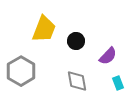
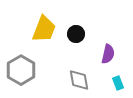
black circle: moved 7 px up
purple semicircle: moved 2 px up; rotated 30 degrees counterclockwise
gray hexagon: moved 1 px up
gray diamond: moved 2 px right, 1 px up
